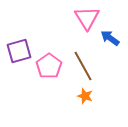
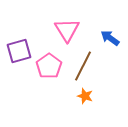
pink triangle: moved 20 px left, 12 px down
brown line: rotated 56 degrees clockwise
